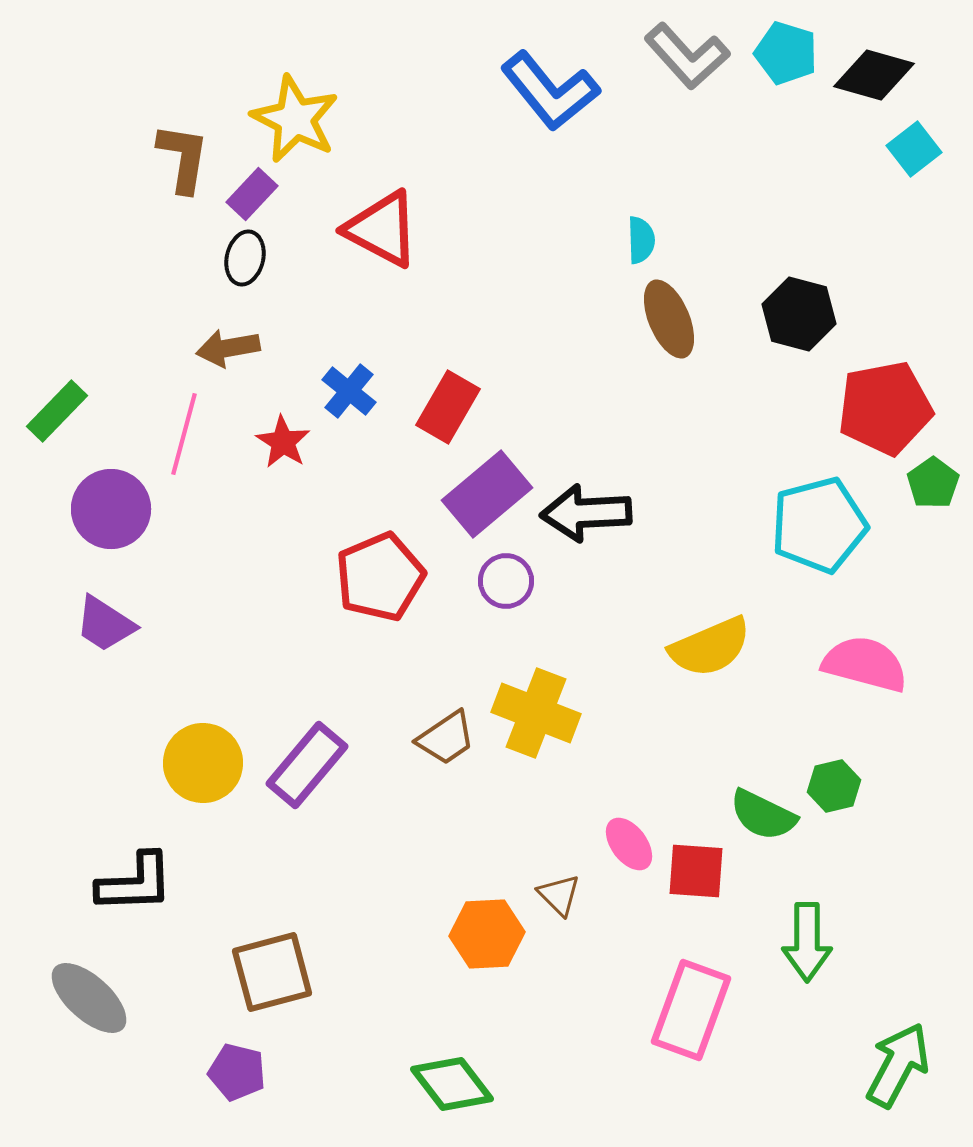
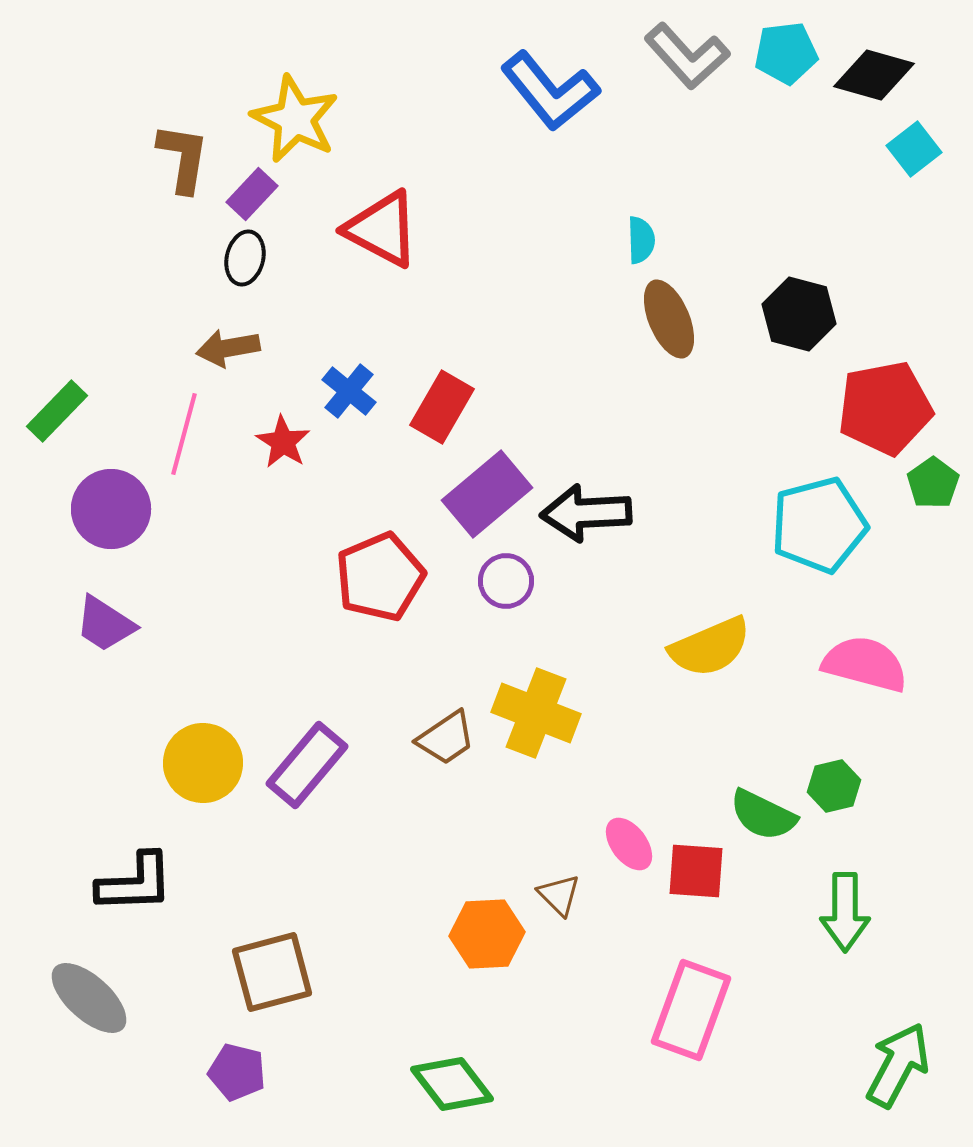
cyan pentagon at (786, 53): rotated 24 degrees counterclockwise
red rectangle at (448, 407): moved 6 px left
green arrow at (807, 942): moved 38 px right, 30 px up
